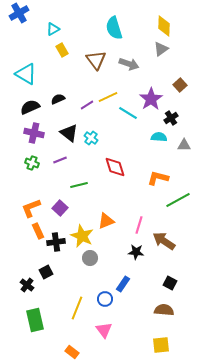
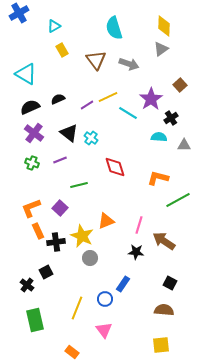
cyan triangle at (53, 29): moved 1 px right, 3 px up
purple cross at (34, 133): rotated 24 degrees clockwise
